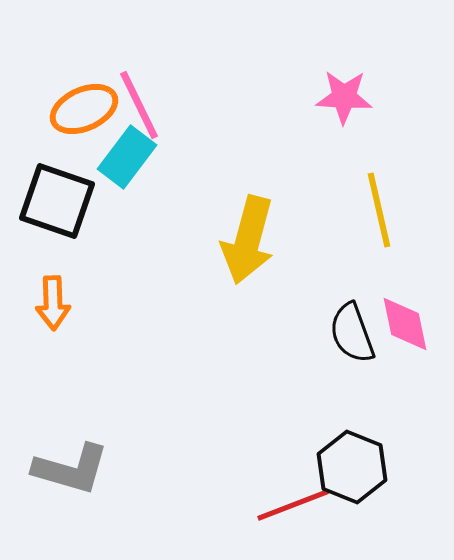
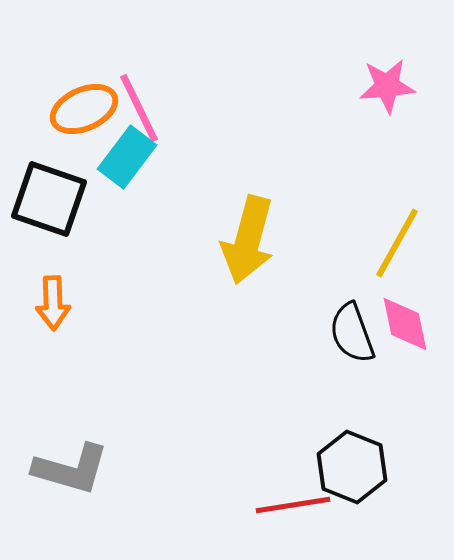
pink star: moved 43 px right, 11 px up; rotated 8 degrees counterclockwise
pink line: moved 3 px down
black square: moved 8 px left, 2 px up
yellow line: moved 18 px right, 33 px down; rotated 42 degrees clockwise
red line: rotated 12 degrees clockwise
